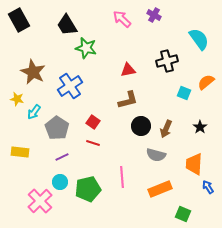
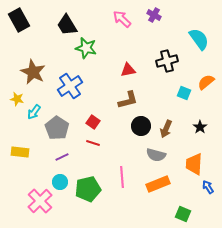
orange rectangle: moved 2 px left, 5 px up
